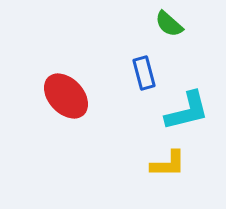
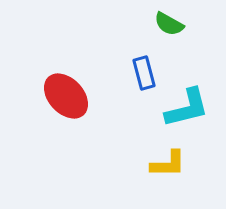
green semicircle: rotated 12 degrees counterclockwise
cyan L-shape: moved 3 px up
